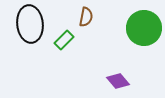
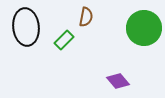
black ellipse: moved 4 px left, 3 px down
